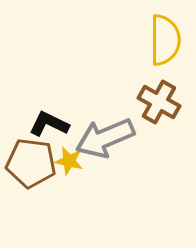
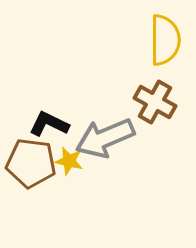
brown cross: moved 4 px left
